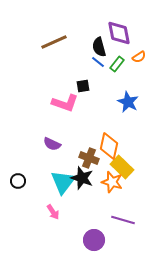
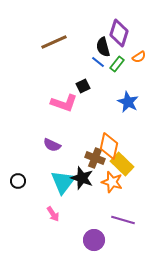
purple diamond: rotated 28 degrees clockwise
black semicircle: moved 4 px right
black square: rotated 16 degrees counterclockwise
pink L-shape: moved 1 px left
purple semicircle: moved 1 px down
brown cross: moved 6 px right
yellow rectangle: moved 3 px up
pink arrow: moved 2 px down
